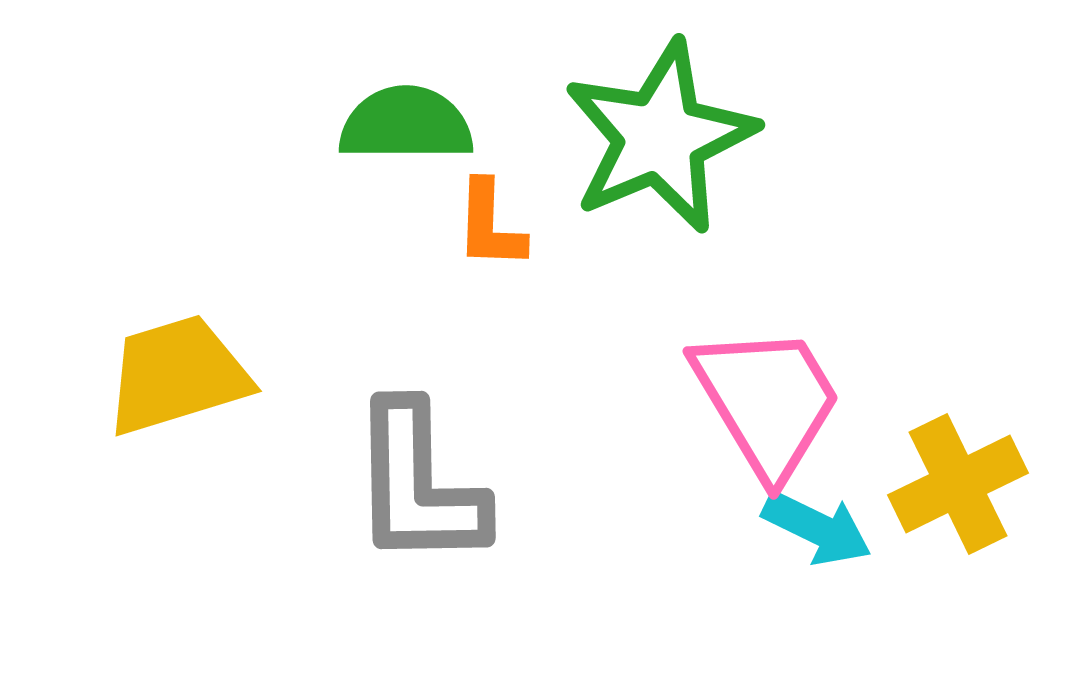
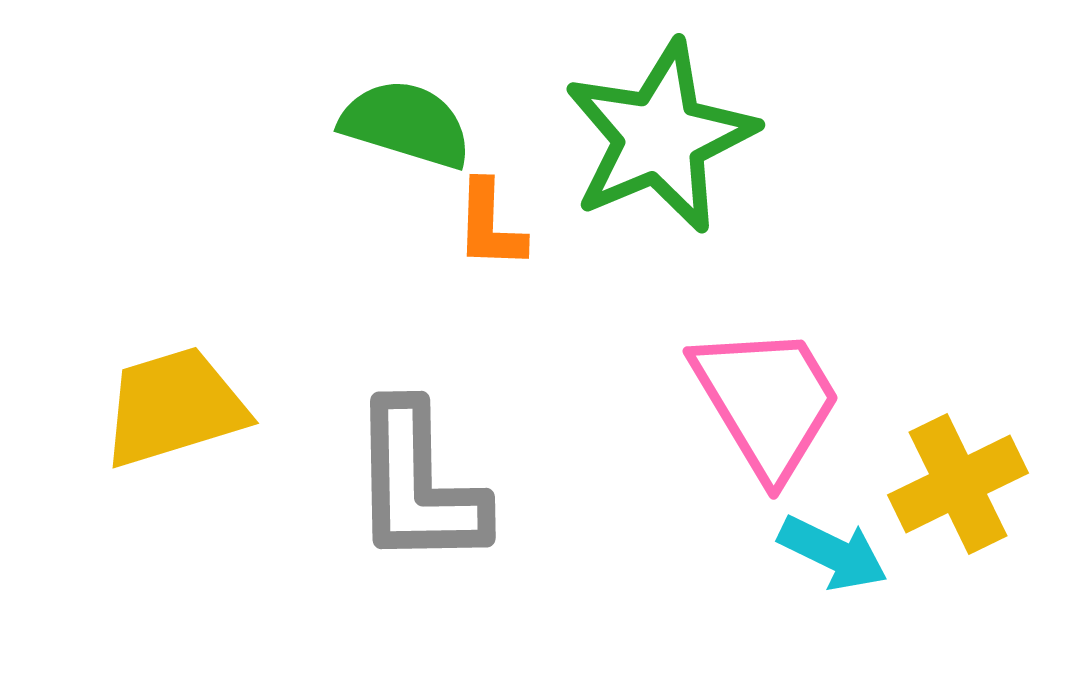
green semicircle: rotated 17 degrees clockwise
yellow trapezoid: moved 3 px left, 32 px down
cyan arrow: moved 16 px right, 25 px down
